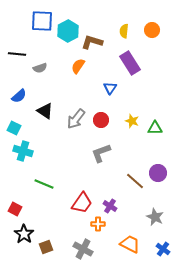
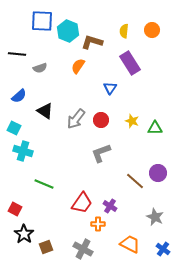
cyan hexagon: rotated 10 degrees counterclockwise
